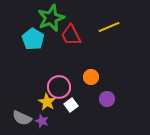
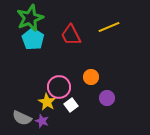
green star: moved 21 px left
purple circle: moved 1 px up
